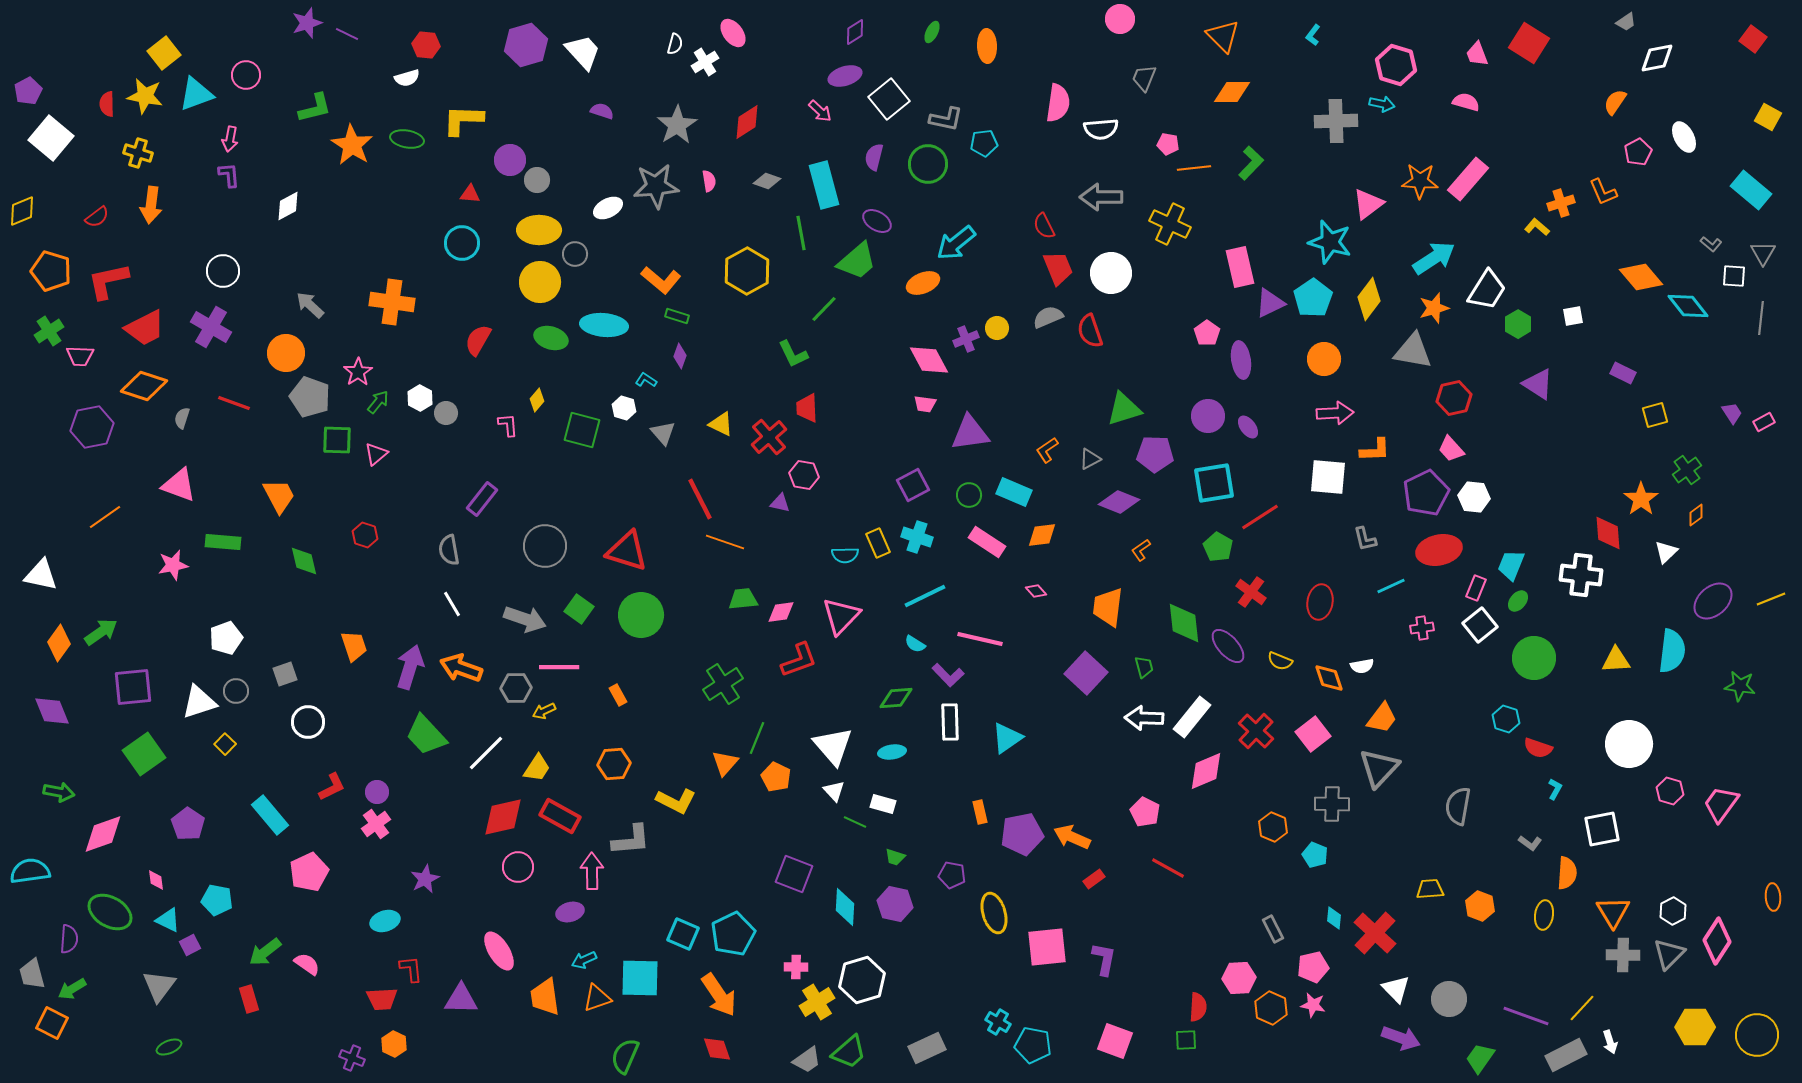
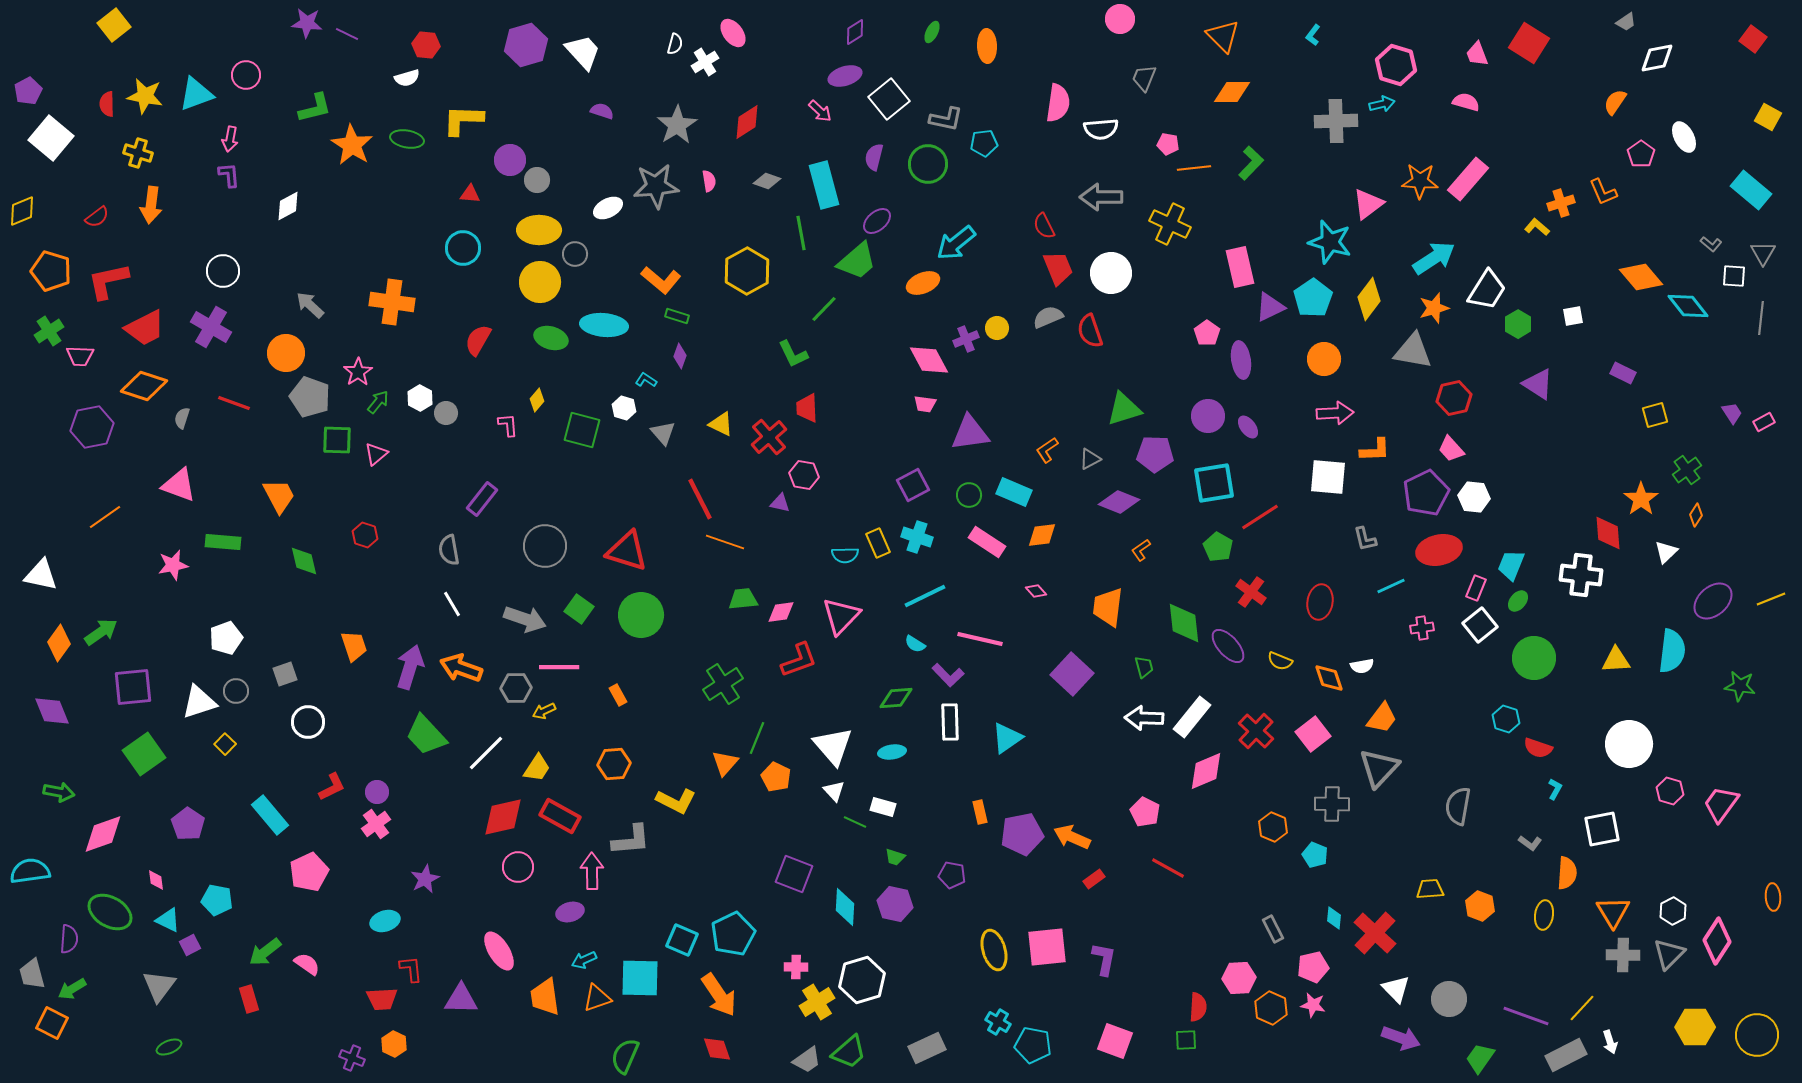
purple star at (307, 23): rotated 24 degrees clockwise
yellow square at (164, 53): moved 50 px left, 28 px up
cyan arrow at (1382, 104): rotated 25 degrees counterclockwise
pink pentagon at (1638, 152): moved 3 px right, 2 px down; rotated 8 degrees counterclockwise
purple ellipse at (877, 221): rotated 72 degrees counterclockwise
cyan circle at (462, 243): moved 1 px right, 5 px down
purple triangle at (1270, 303): moved 4 px down
orange diamond at (1696, 515): rotated 20 degrees counterclockwise
purple square at (1086, 673): moved 14 px left, 1 px down
white rectangle at (883, 804): moved 3 px down
yellow ellipse at (994, 913): moved 37 px down
cyan square at (683, 934): moved 1 px left, 6 px down
